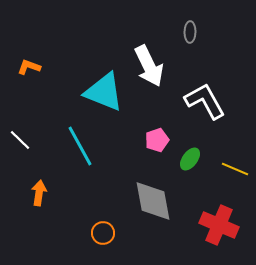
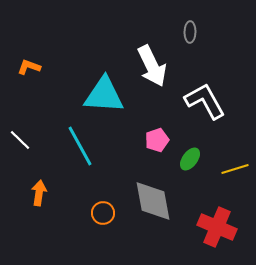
white arrow: moved 3 px right
cyan triangle: moved 3 px down; rotated 18 degrees counterclockwise
yellow line: rotated 40 degrees counterclockwise
red cross: moved 2 px left, 2 px down
orange circle: moved 20 px up
